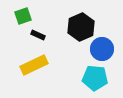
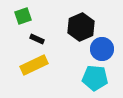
black rectangle: moved 1 px left, 4 px down
